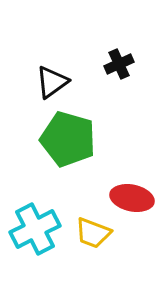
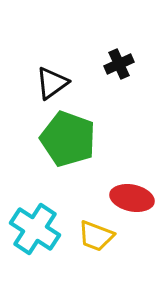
black triangle: moved 1 px down
green pentagon: rotated 4 degrees clockwise
cyan cross: rotated 30 degrees counterclockwise
yellow trapezoid: moved 3 px right, 3 px down
